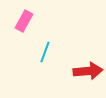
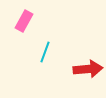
red arrow: moved 2 px up
